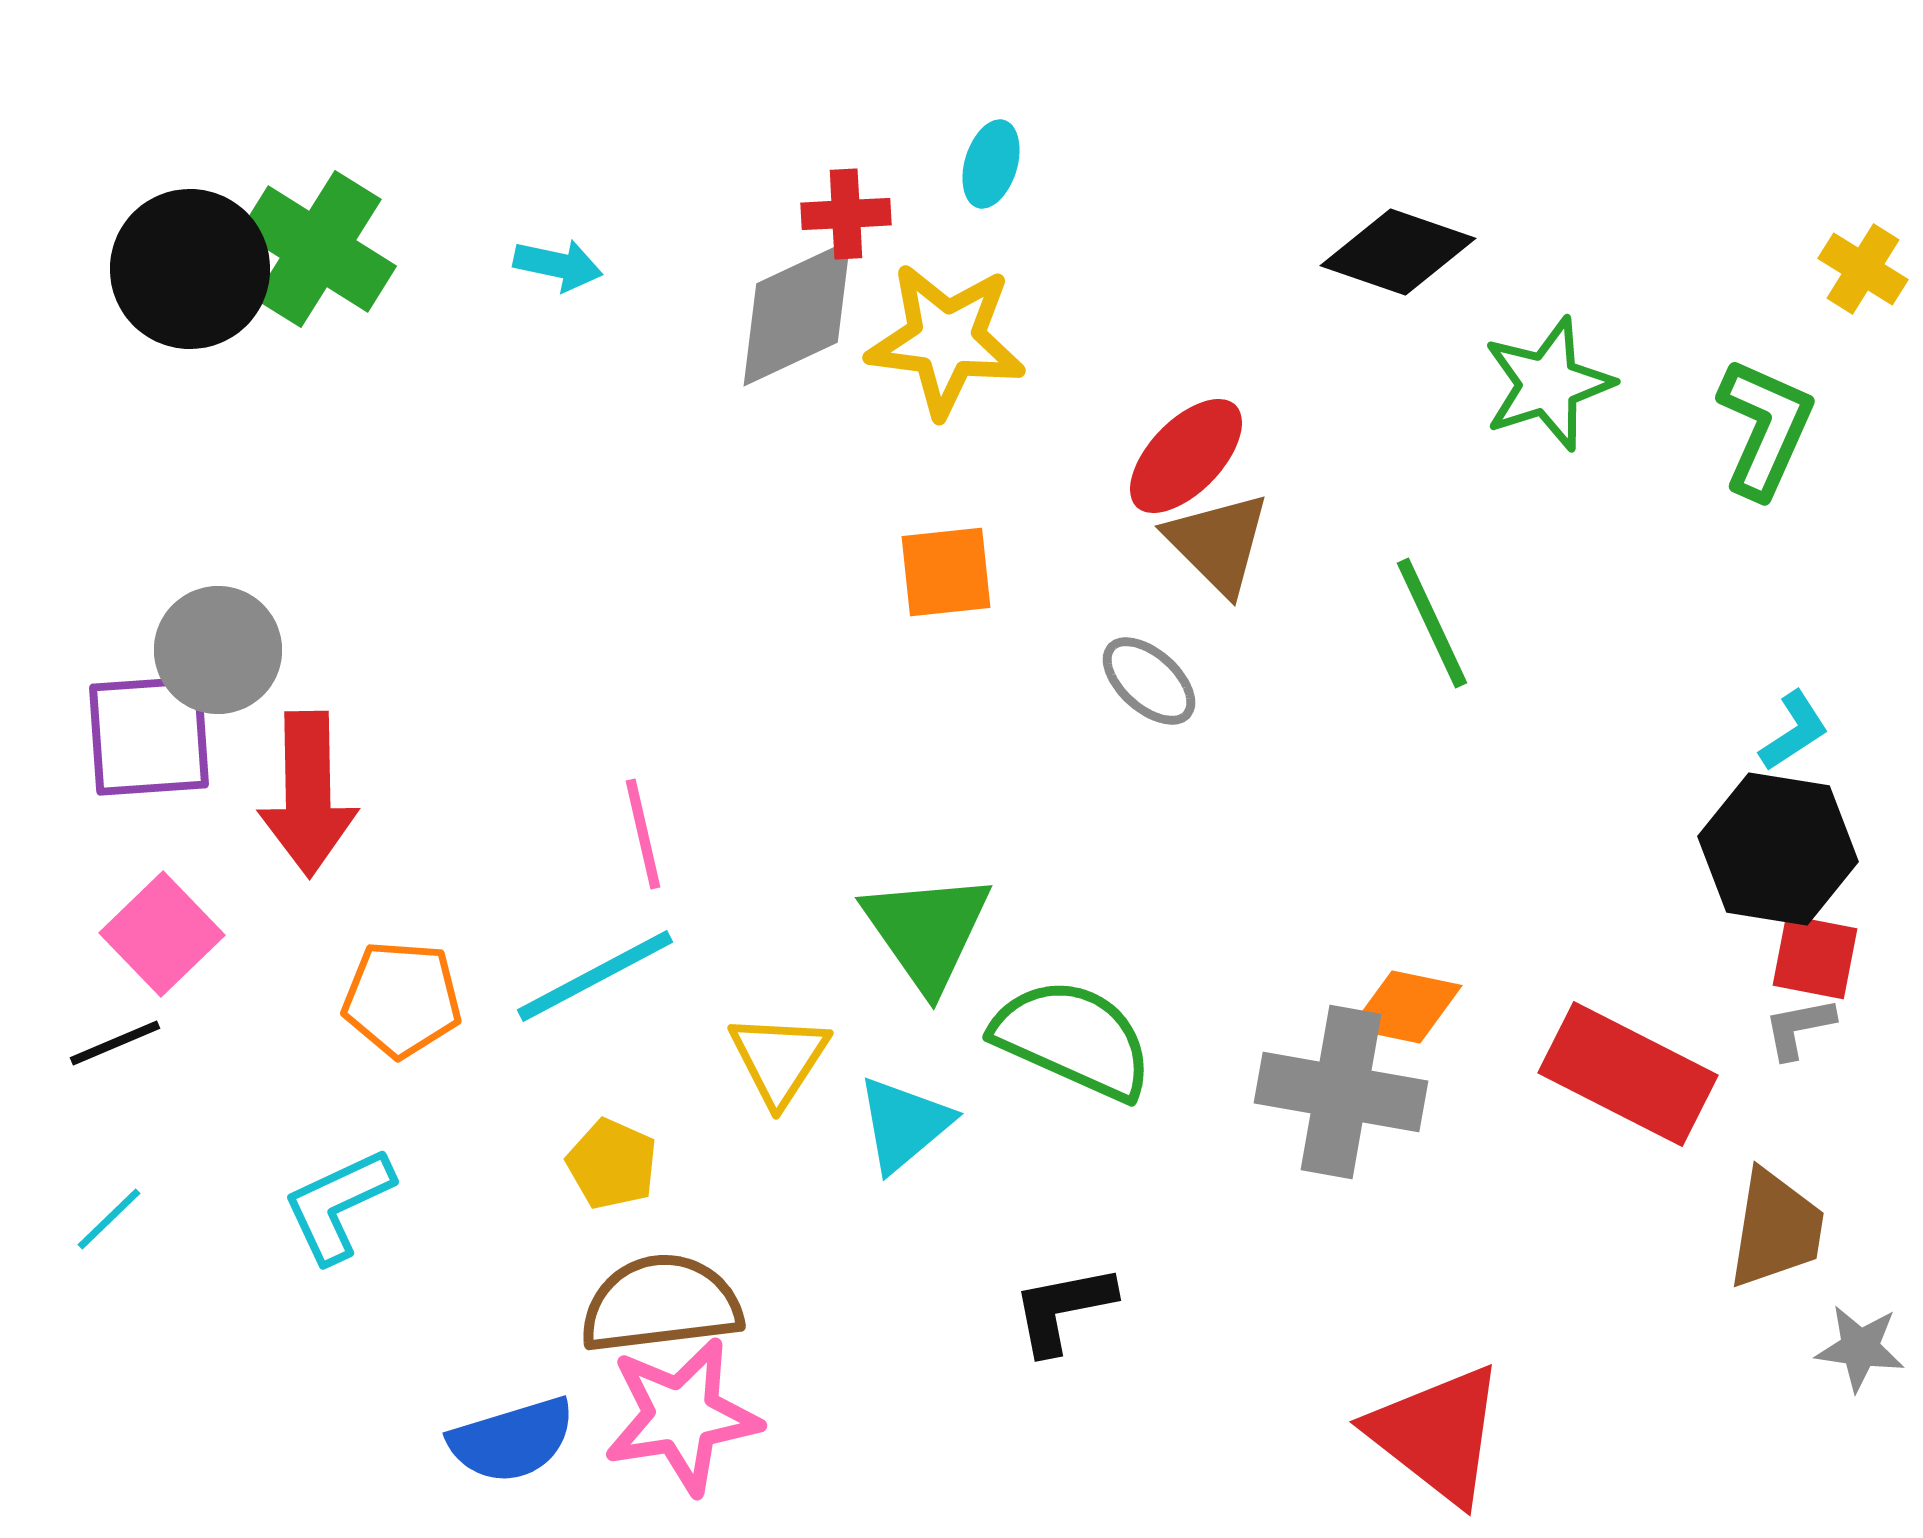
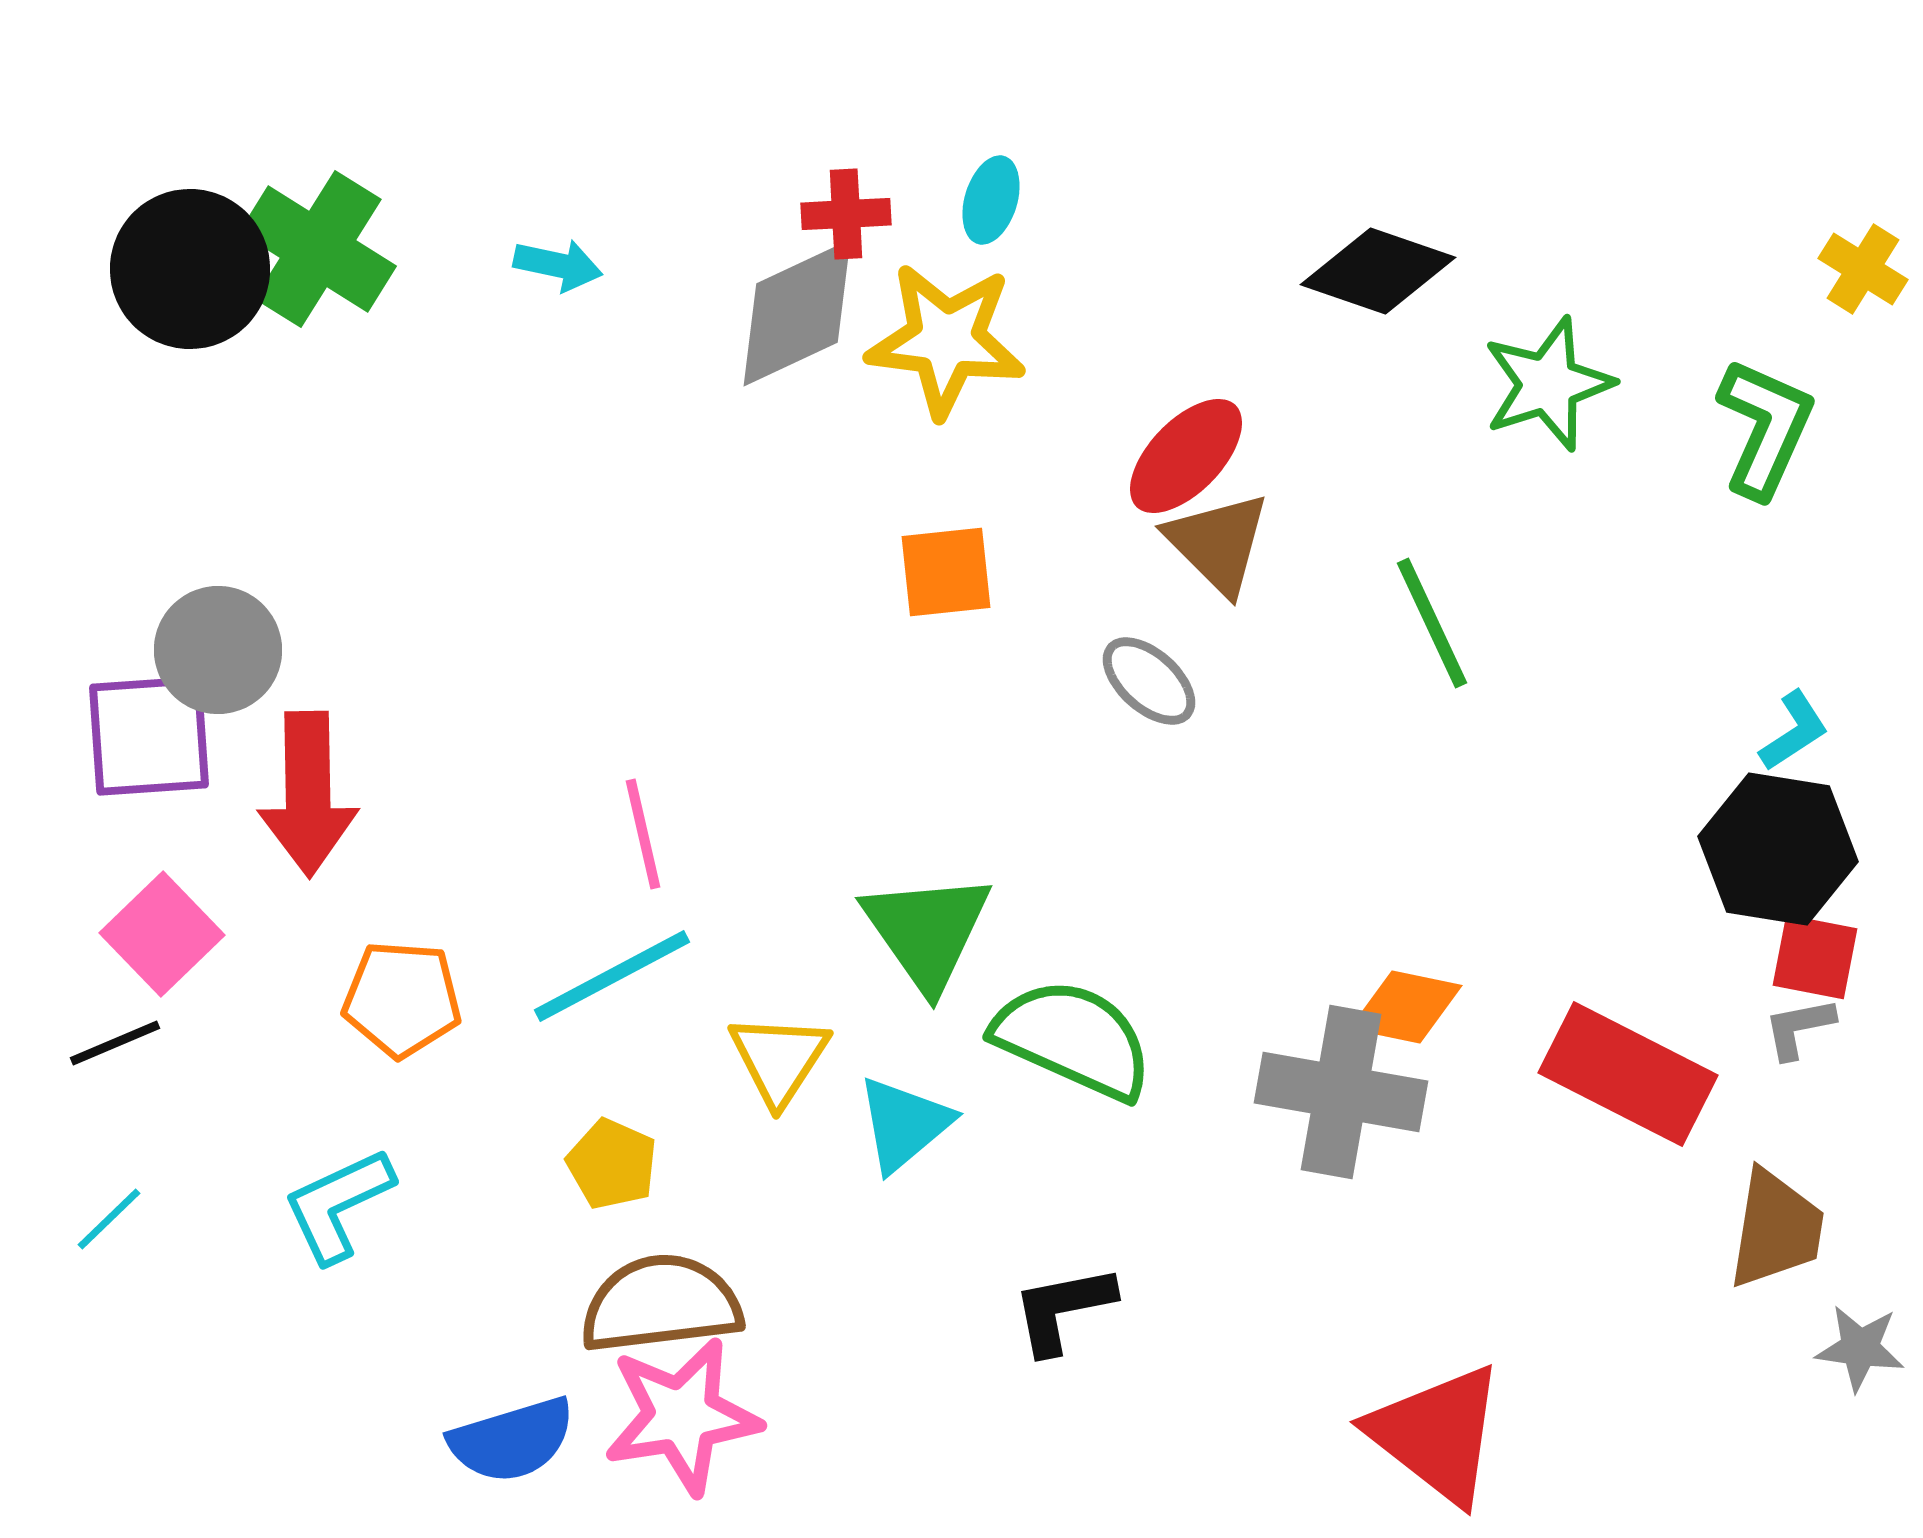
cyan ellipse at (991, 164): moved 36 px down
black diamond at (1398, 252): moved 20 px left, 19 px down
cyan line at (595, 976): moved 17 px right
